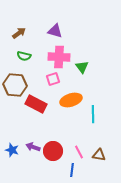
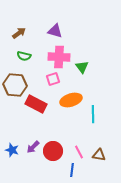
purple arrow: rotated 64 degrees counterclockwise
